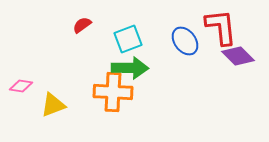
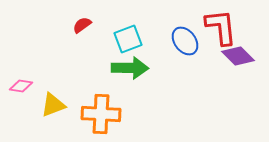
orange cross: moved 12 px left, 22 px down
